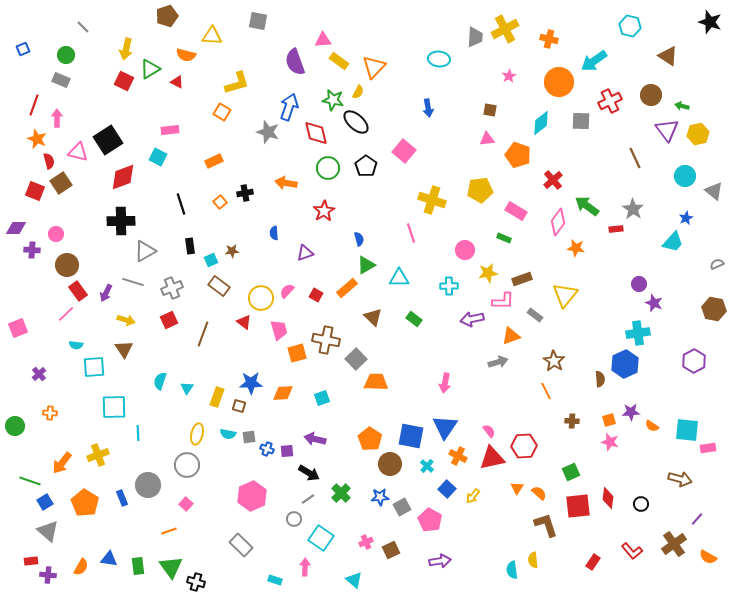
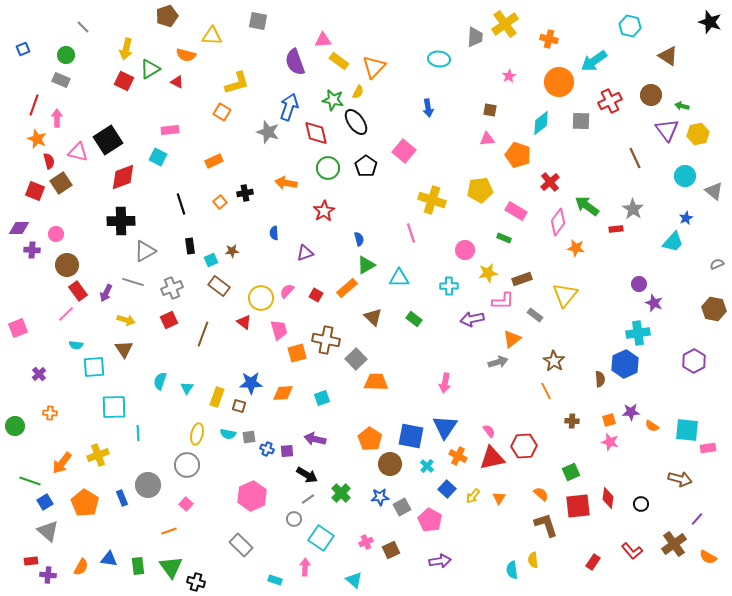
yellow cross at (505, 29): moved 5 px up; rotated 8 degrees counterclockwise
black ellipse at (356, 122): rotated 12 degrees clockwise
red cross at (553, 180): moved 3 px left, 2 px down
purple diamond at (16, 228): moved 3 px right
orange triangle at (511, 336): moved 1 px right, 3 px down; rotated 18 degrees counterclockwise
black arrow at (309, 473): moved 2 px left, 2 px down
orange triangle at (517, 488): moved 18 px left, 10 px down
orange semicircle at (539, 493): moved 2 px right, 1 px down
